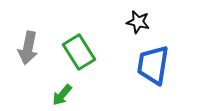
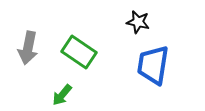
green rectangle: rotated 24 degrees counterclockwise
